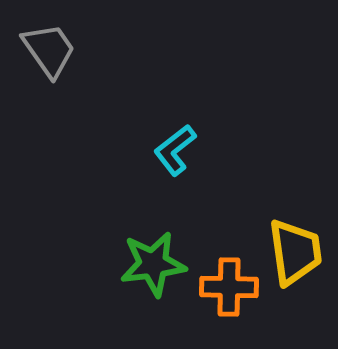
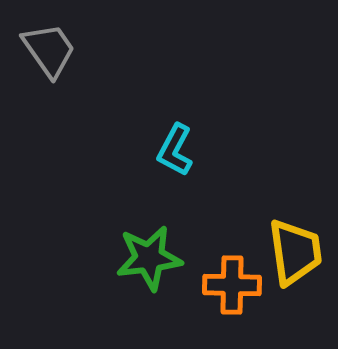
cyan L-shape: rotated 24 degrees counterclockwise
green star: moved 4 px left, 6 px up
orange cross: moved 3 px right, 2 px up
